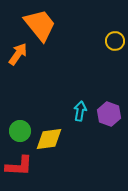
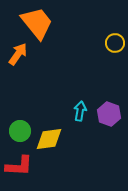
orange trapezoid: moved 3 px left, 2 px up
yellow circle: moved 2 px down
